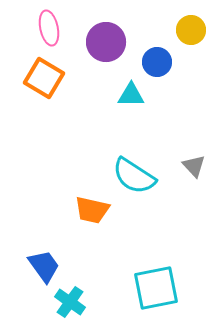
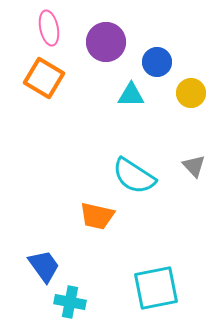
yellow circle: moved 63 px down
orange trapezoid: moved 5 px right, 6 px down
cyan cross: rotated 24 degrees counterclockwise
